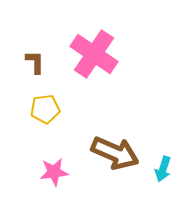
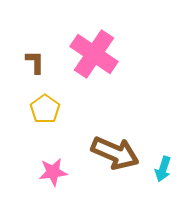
yellow pentagon: rotated 28 degrees counterclockwise
pink star: moved 1 px left
